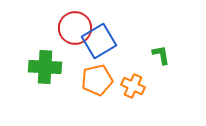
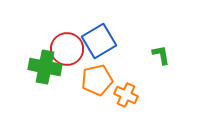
red circle: moved 8 px left, 21 px down
green cross: rotated 8 degrees clockwise
orange cross: moved 7 px left, 9 px down
